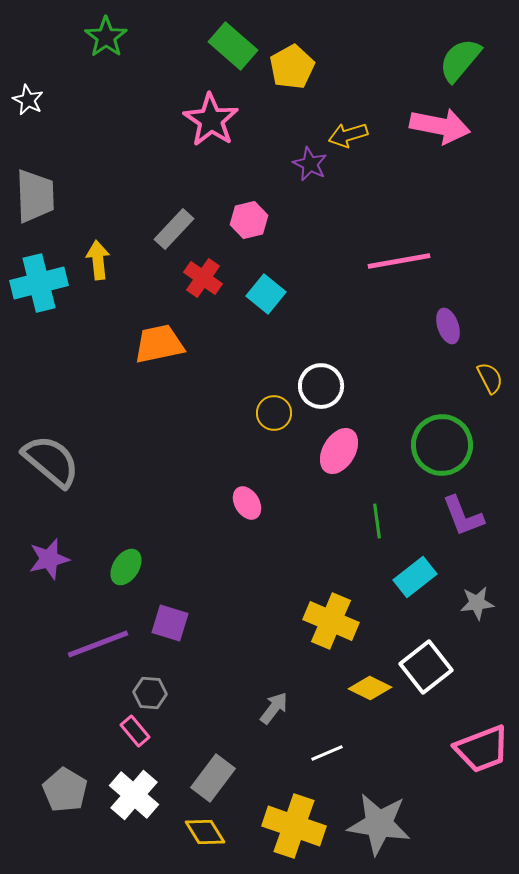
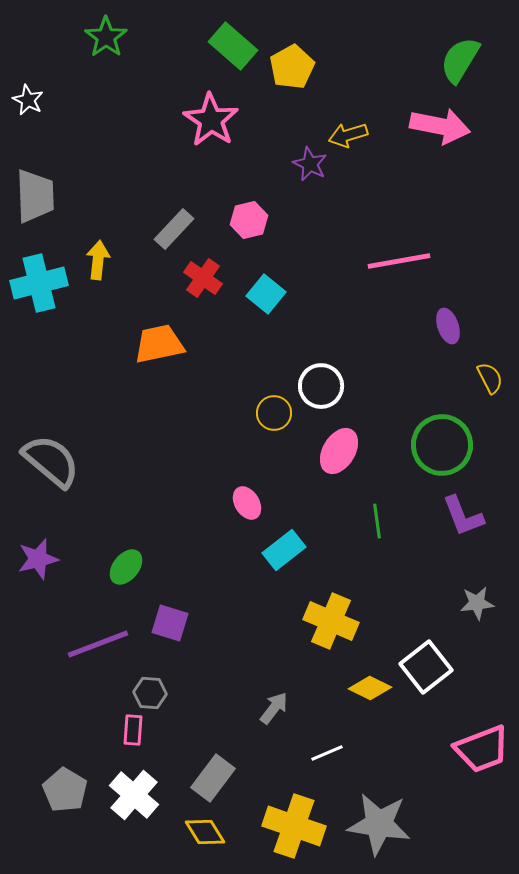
green semicircle at (460, 60): rotated 9 degrees counterclockwise
yellow arrow at (98, 260): rotated 12 degrees clockwise
purple star at (49, 559): moved 11 px left
green ellipse at (126, 567): rotated 6 degrees clockwise
cyan rectangle at (415, 577): moved 131 px left, 27 px up
pink rectangle at (135, 731): moved 2 px left, 1 px up; rotated 44 degrees clockwise
